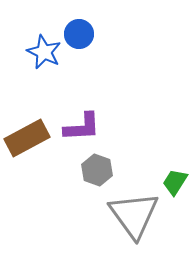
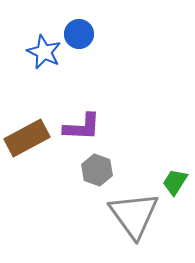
purple L-shape: rotated 6 degrees clockwise
